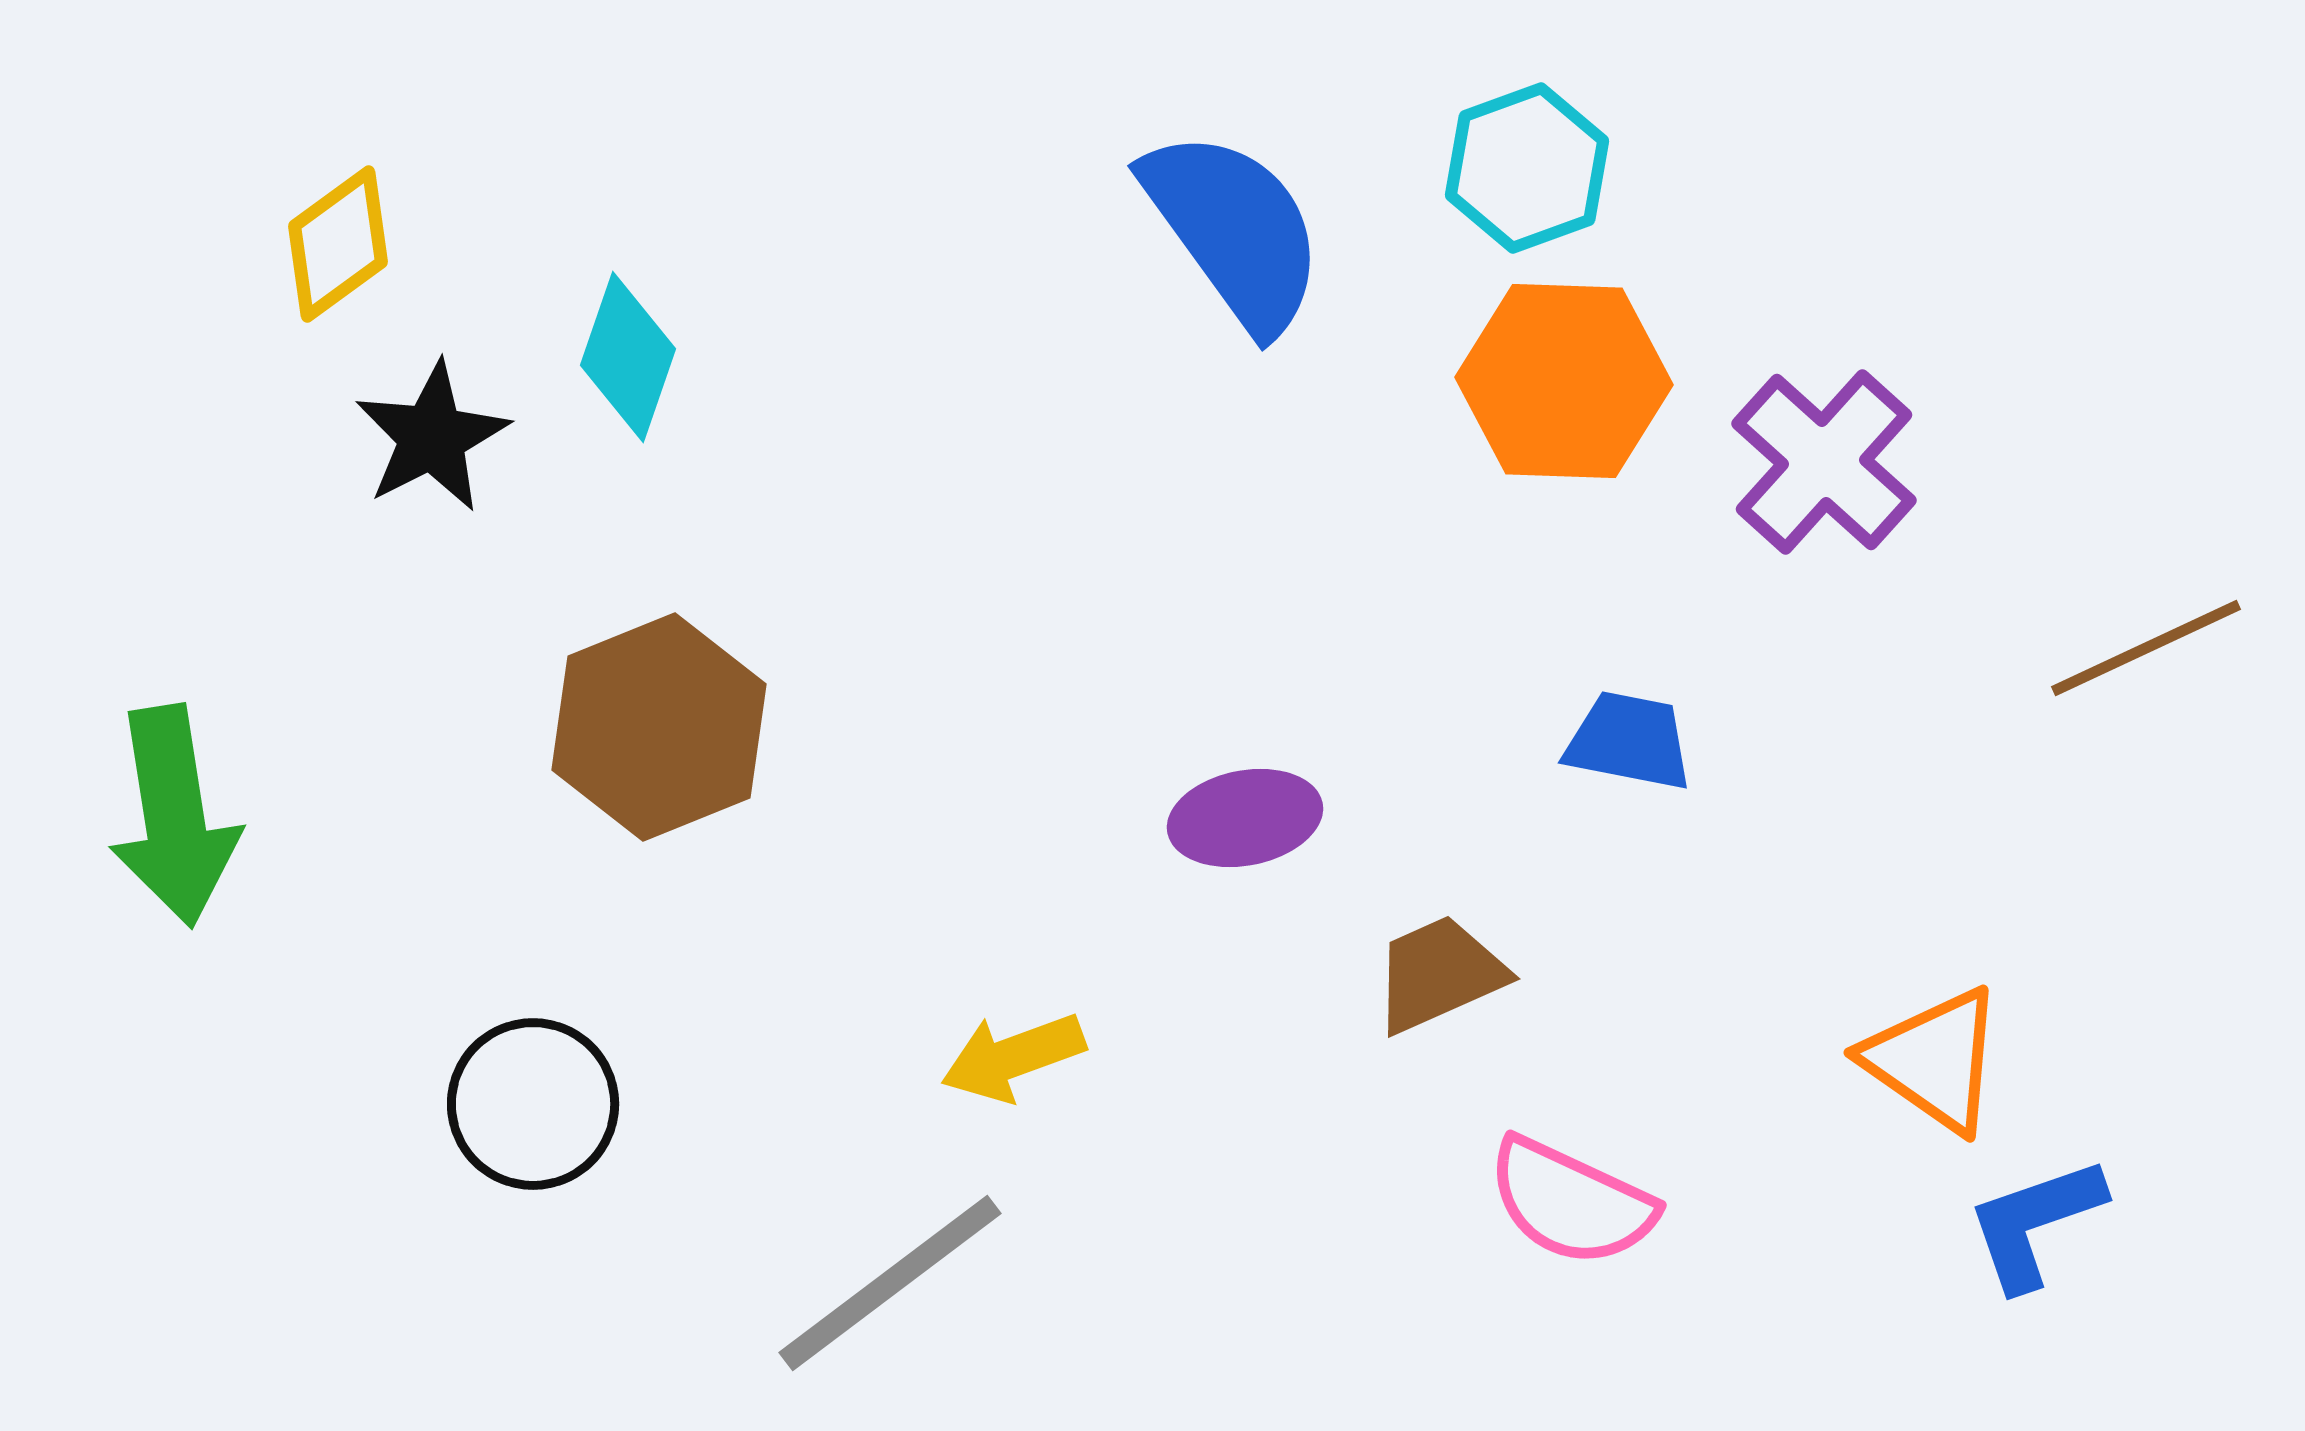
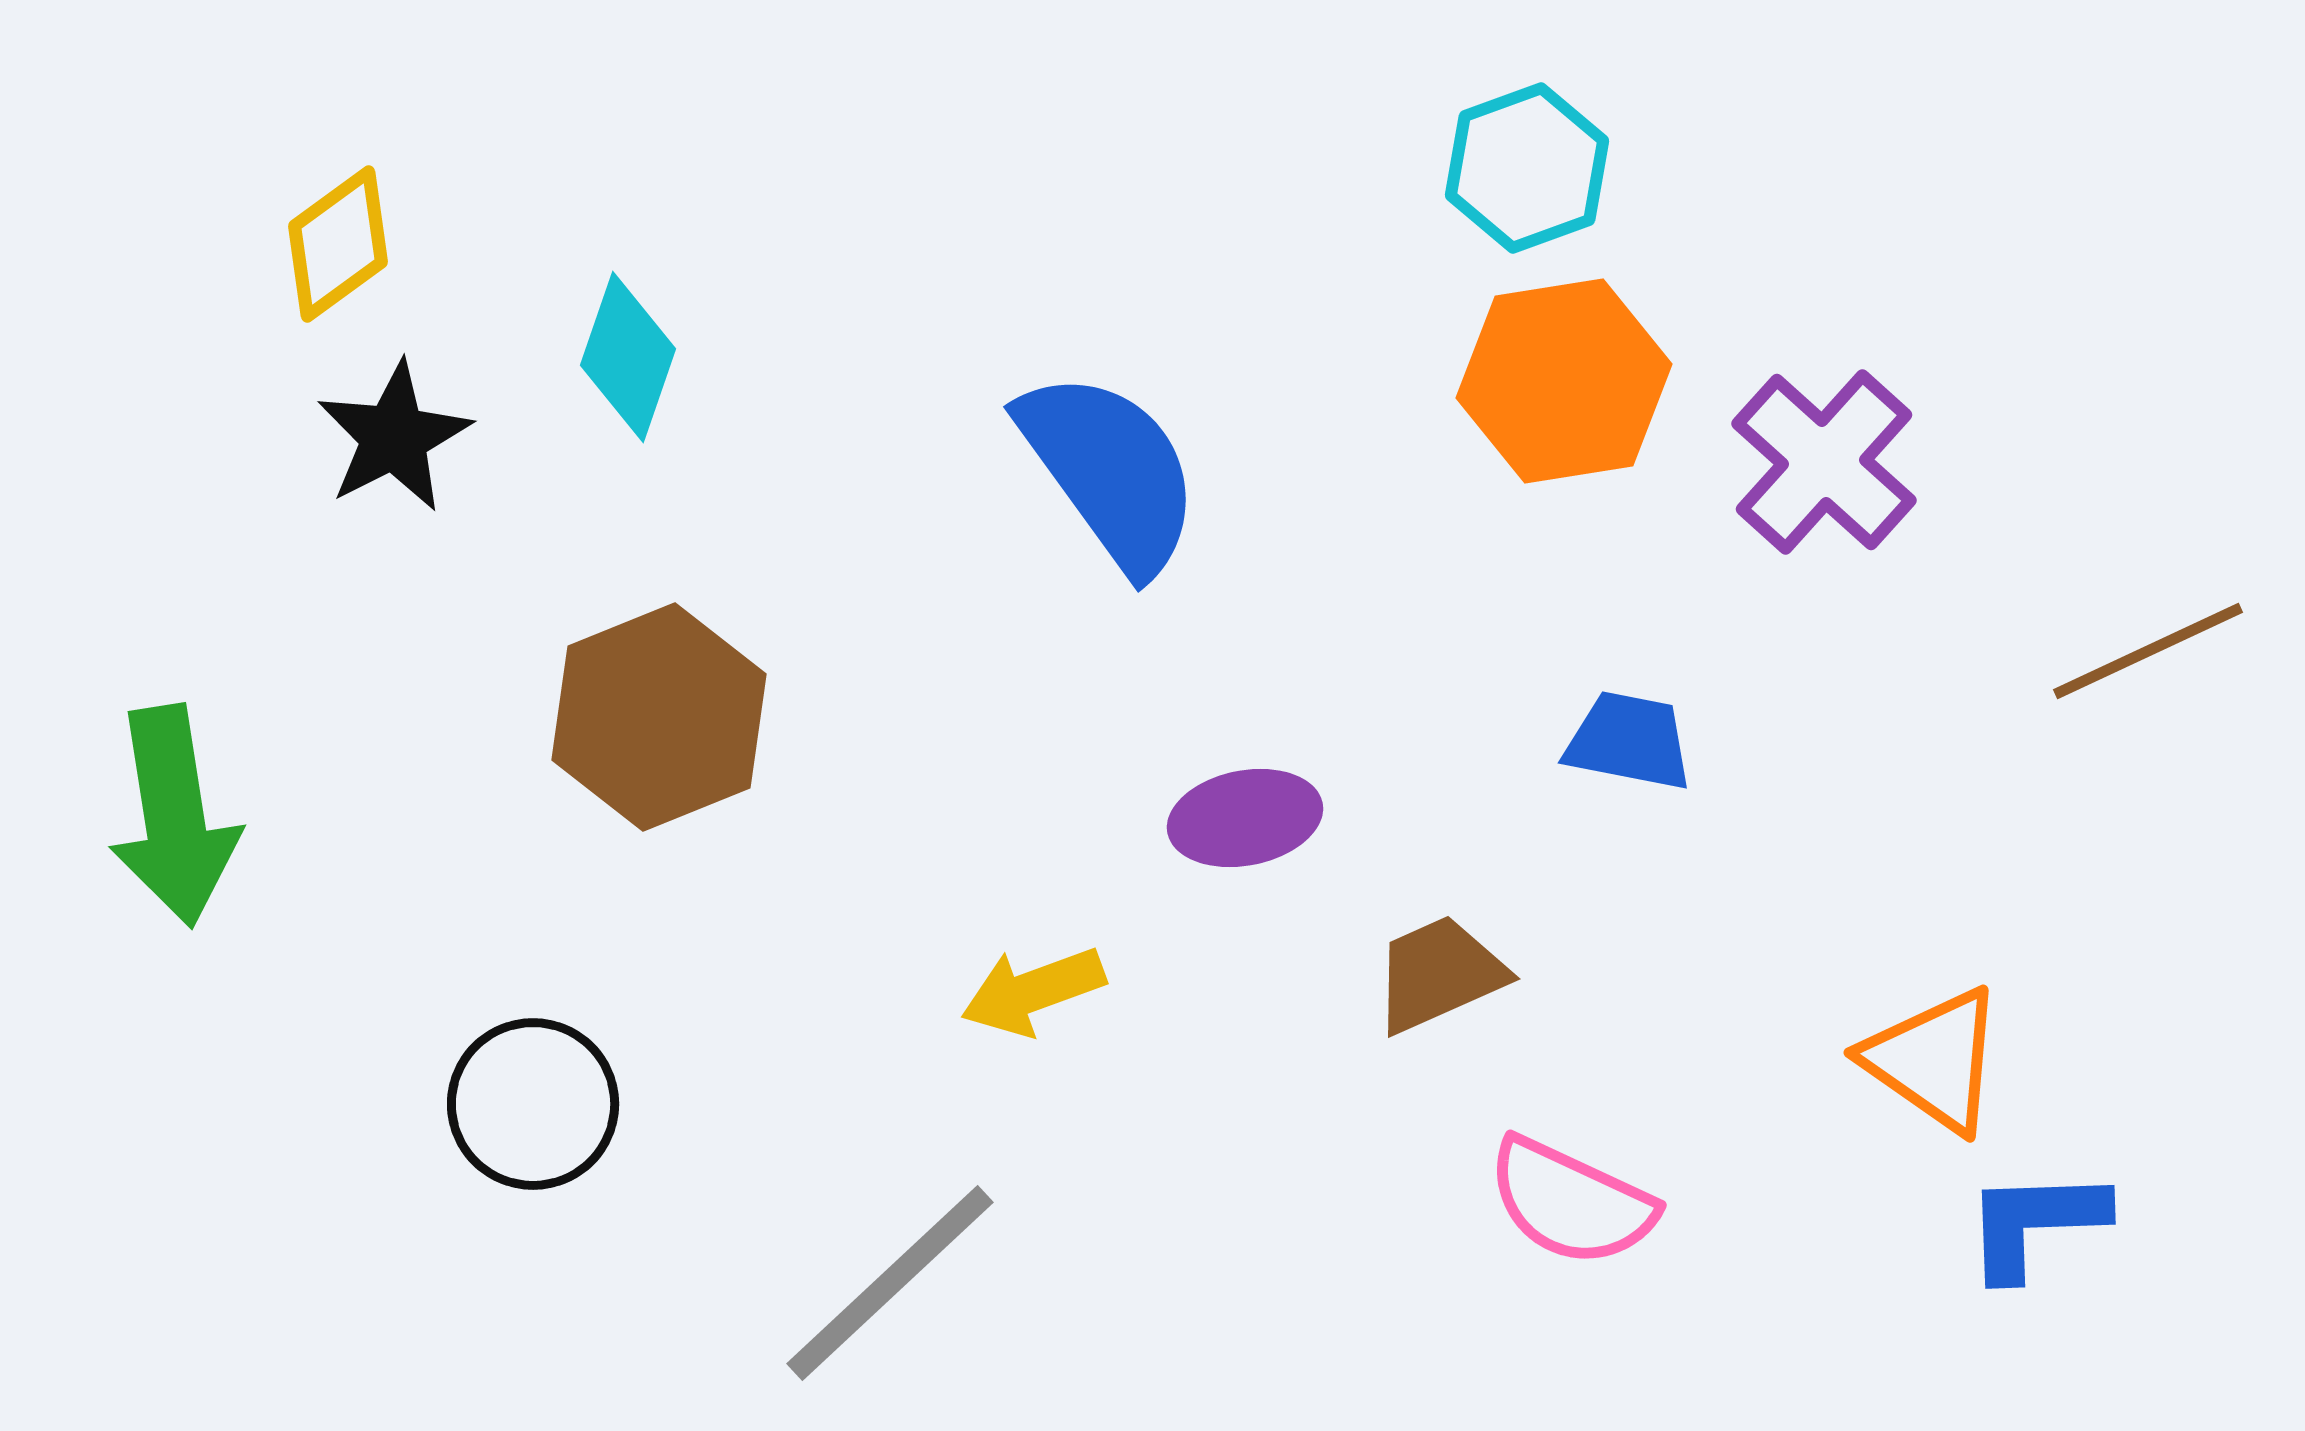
blue semicircle: moved 124 px left, 241 px down
orange hexagon: rotated 11 degrees counterclockwise
black star: moved 38 px left
brown line: moved 2 px right, 3 px down
brown hexagon: moved 10 px up
yellow arrow: moved 20 px right, 66 px up
blue L-shape: rotated 17 degrees clockwise
gray line: rotated 6 degrees counterclockwise
